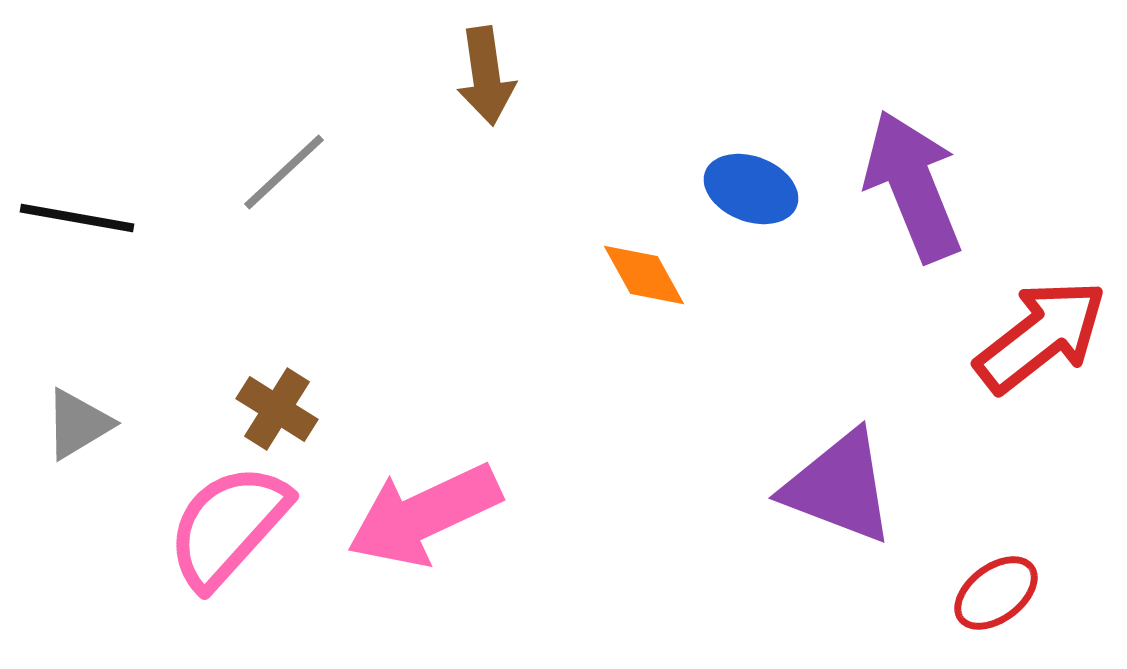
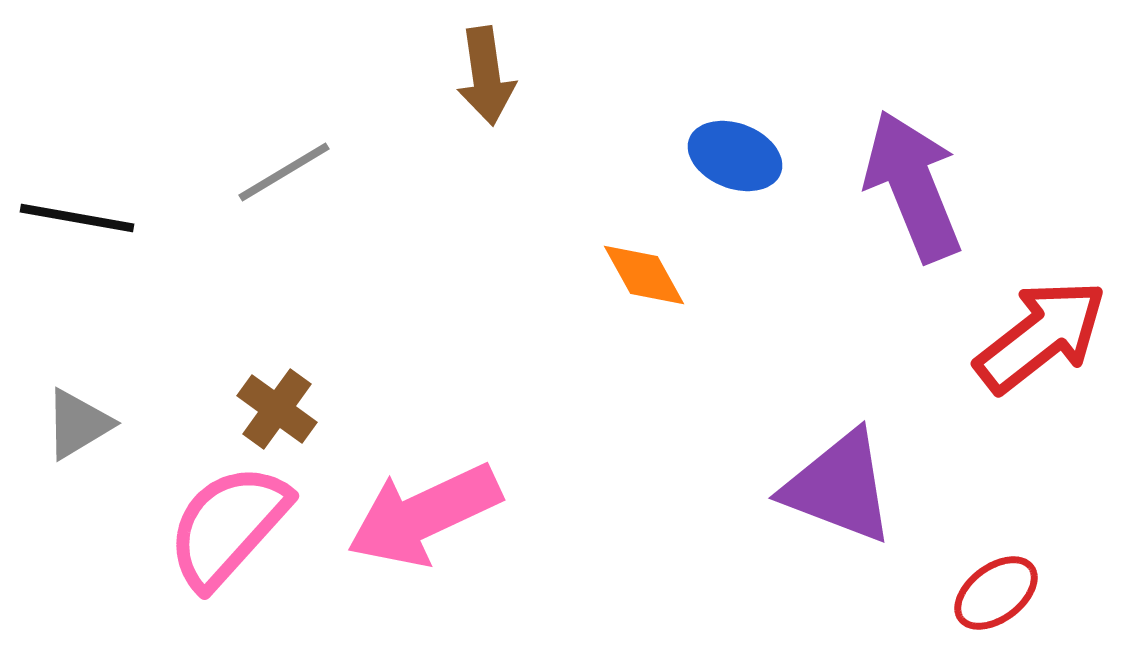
gray line: rotated 12 degrees clockwise
blue ellipse: moved 16 px left, 33 px up
brown cross: rotated 4 degrees clockwise
